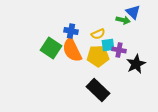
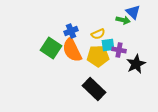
blue cross: rotated 32 degrees counterclockwise
black rectangle: moved 4 px left, 1 px up
